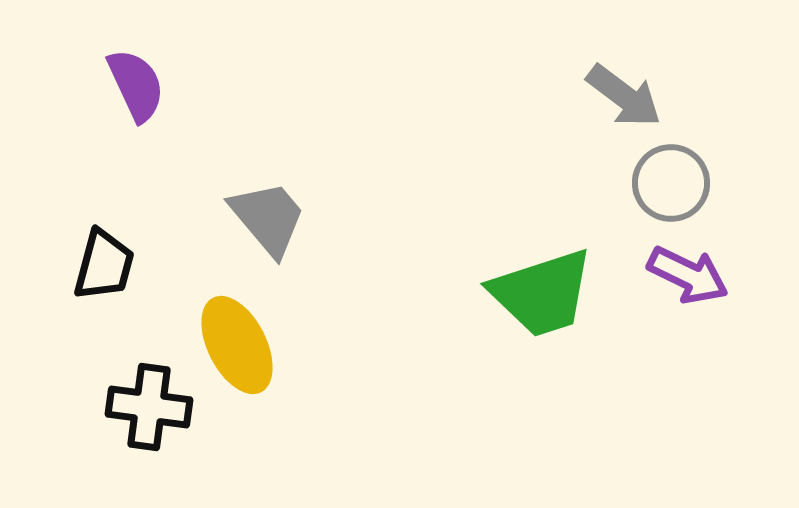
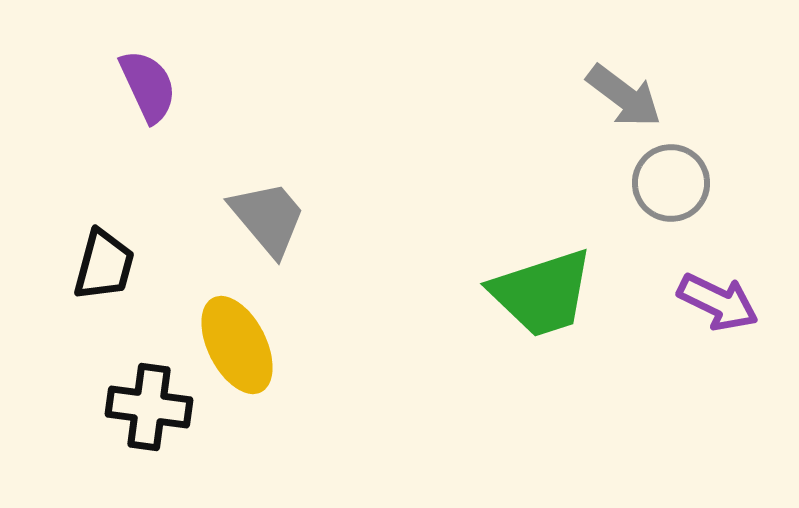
purple semicircle: moved 12 px right, 1 px down
purple arrow: moved 30 px right, 27 px down
